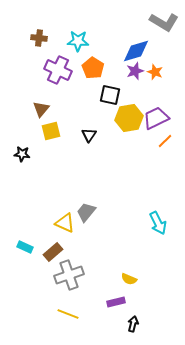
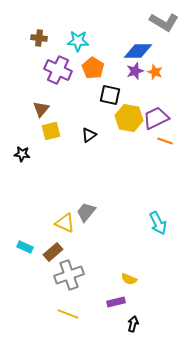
blue diamond: moved 2 px right; rotated 16 degrees clockwise
yellow hexagon: rotated 20 degrees clockwise
black triangle: rotated 21 degrees clockwise
orange line: rotated 63 degrees clockwise
